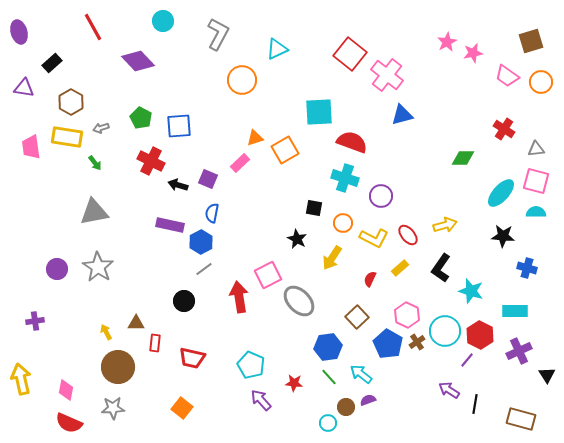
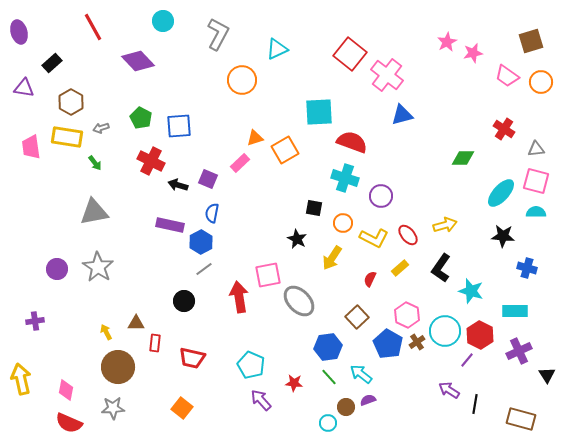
pink square at (268, 275): rotated 16 degrees clockwise
